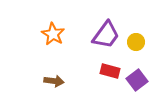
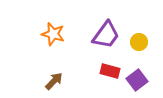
orange star: rotated 15 degrees counterclockwise
yellow circle: moved 3 px right
brown arrow: rotated 54 degrees counterclockwise
